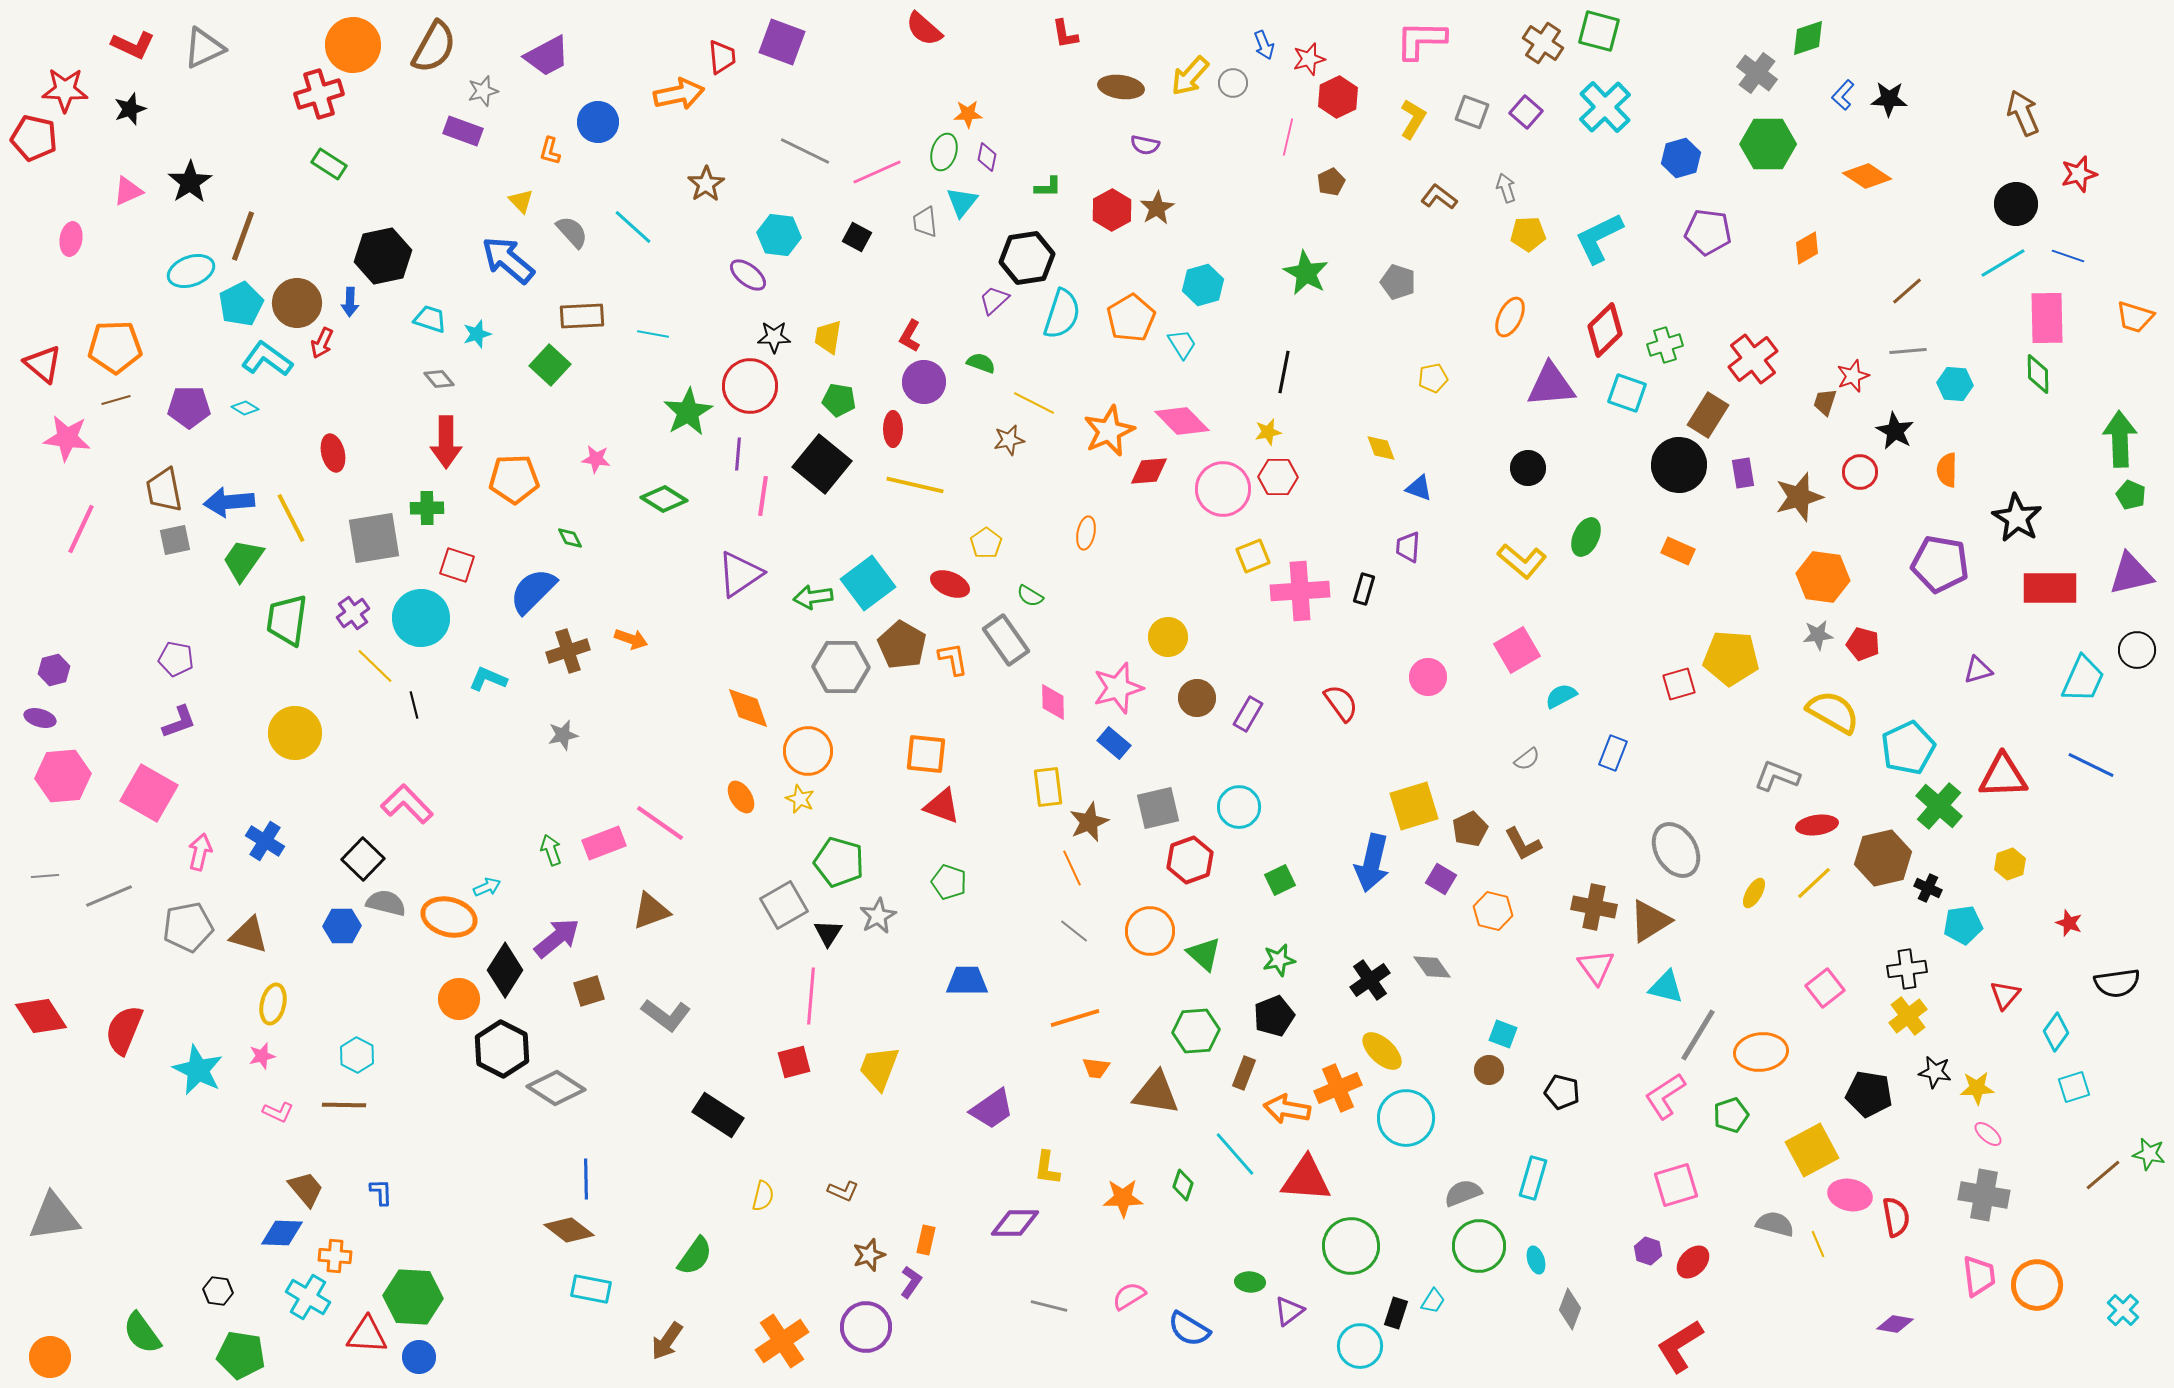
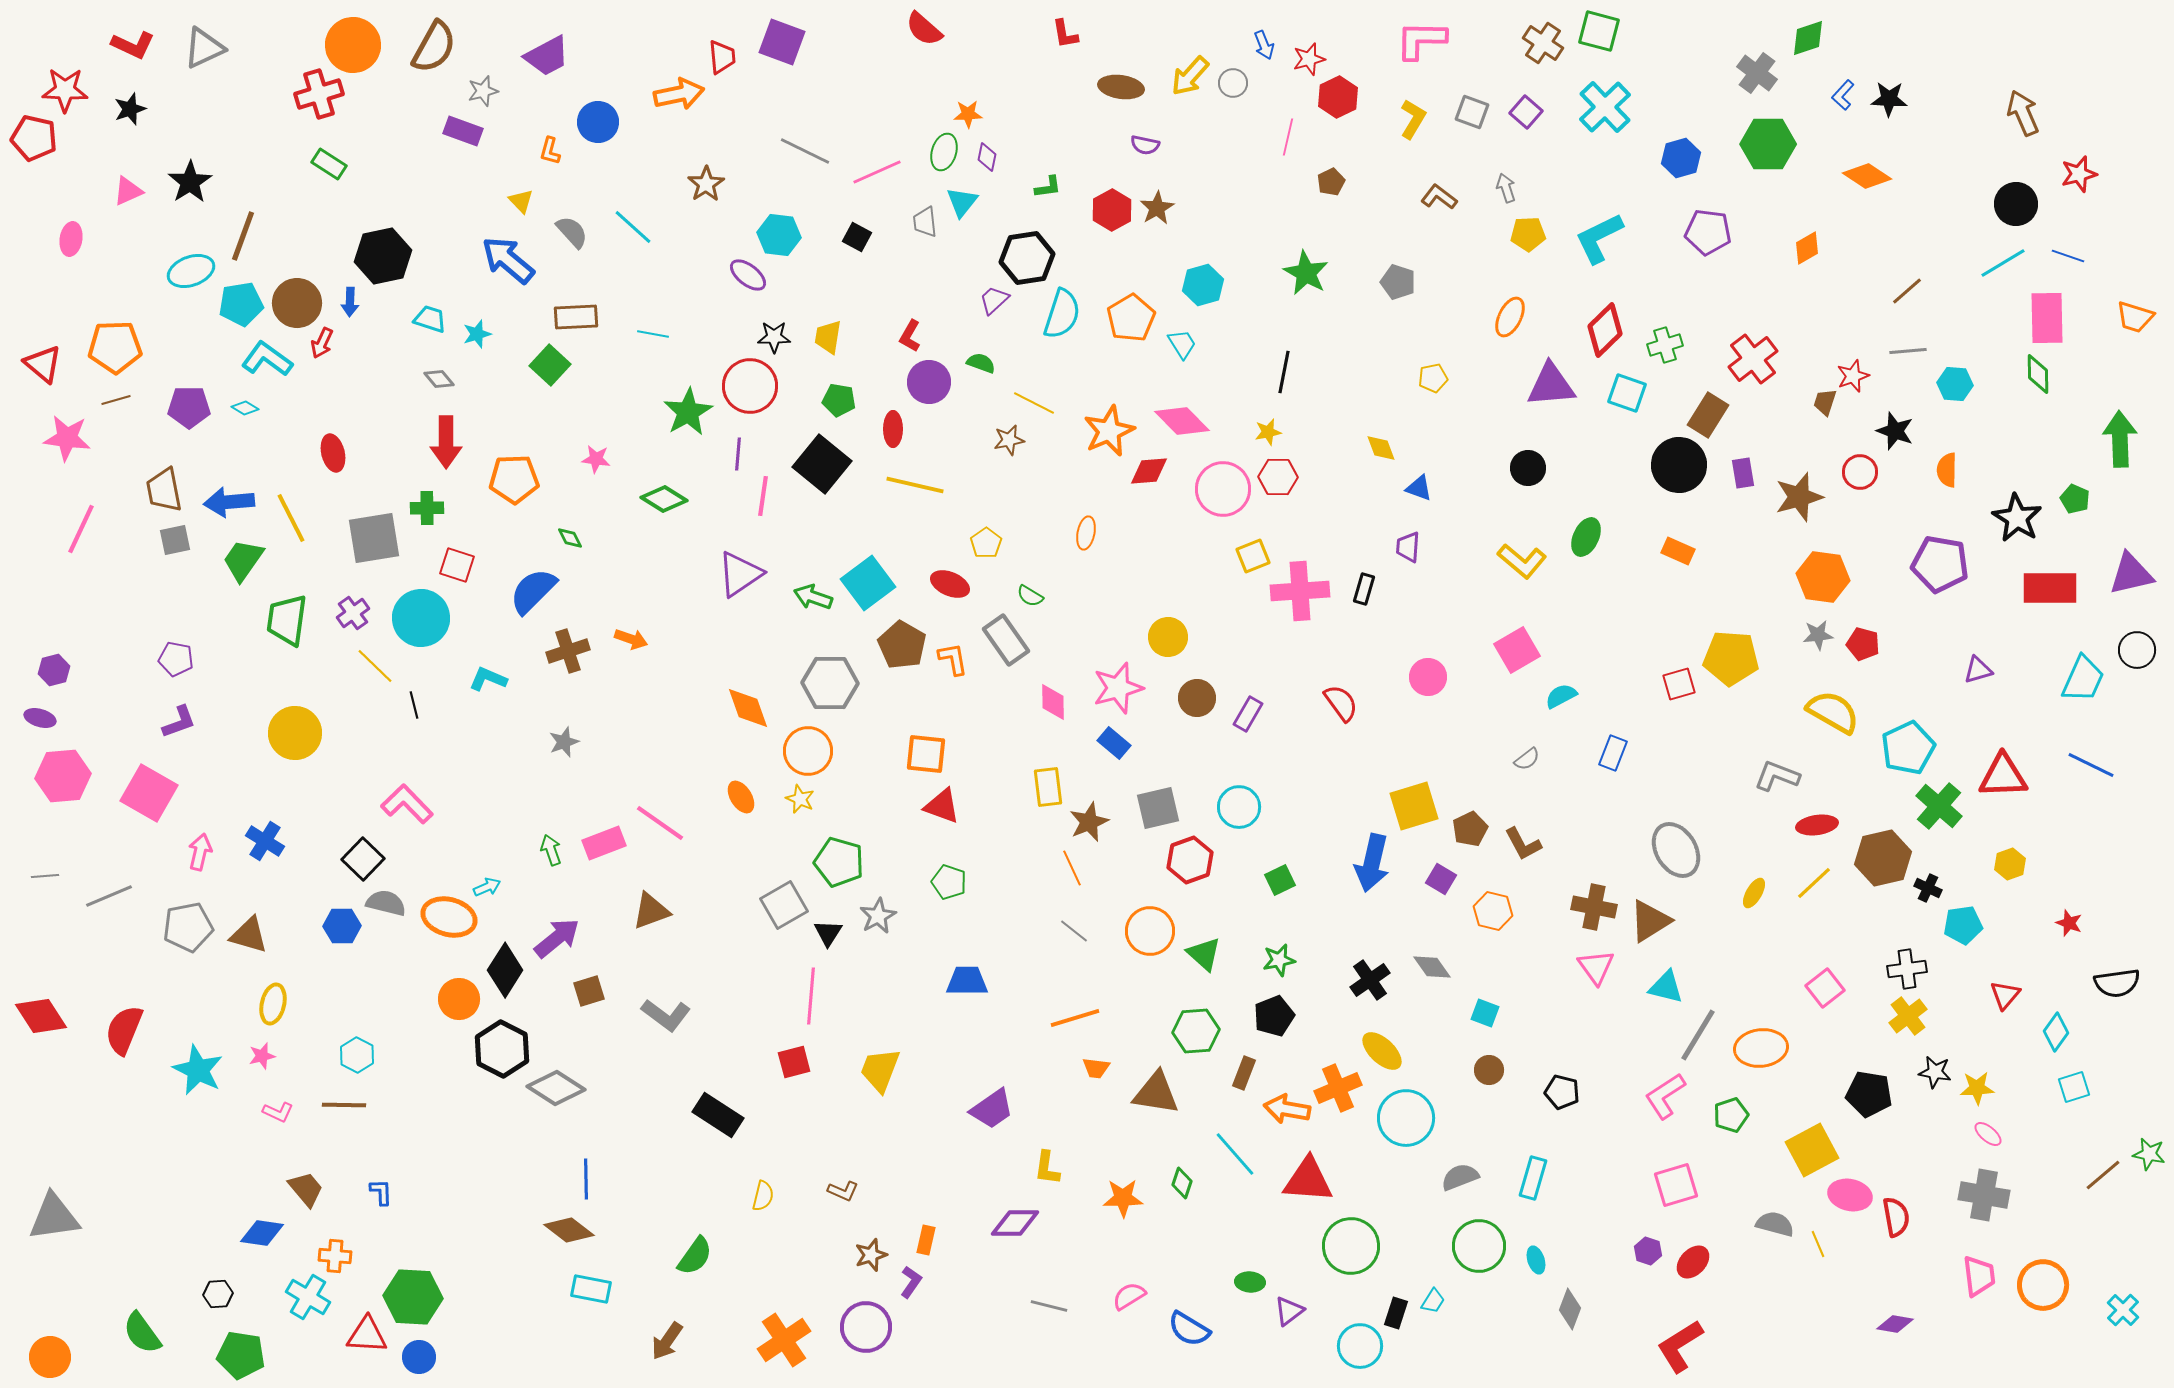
green L-shape at (1048, 187): rotated 8 degrees counterclockwise
cyan pentagon at (241, 304): rotated 18 degrees clockwise
brown rectangle at (582, 316): moved 6 px left, 1 px down
purple circle at (924, 382): moved 5 px right
black star at (1895, 431): rotated 9 degrees counterclockwise
green pentagon at (2131, 495): moved 56 px left, 4 px down
green arrow at (813, 597): rotated 27 degrees clockwise
gray hexagon at (841, 667): moved 11 px left, 16 px down
gray star at (563, 735): moved 1 px right, 7 px down; rotated 8 degrees counterclockwise
cyan square at (1503, 1034): moved 18 px left, 21 px up
orange ellipse at (1761, 1052): moved 4 px up
yellow trapezoid at (879, 1068): moved 1 px right, 2 px down
red triangle at (1306, 1179): moved 2 px right, 1 px down
green diamond at (1183, 1185): moved 1 px left, 2 px up
gray semicircle at (1463, 1193): moved 3 px left, 16 px up
blue diamond at (282, 1233): moved 20 px left; rotated 6 degrees clockwise
brown star at (869, 1255): moved 2 px right
orange circle at (2037, 1285): moved 6 px right
black hexagon at (218, 1291): moved 3 px down; rotated 12 degrees counterclockwise
orange cross at (782, 1341): moved 2 px right, 1 px up
